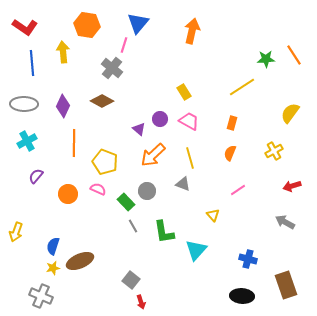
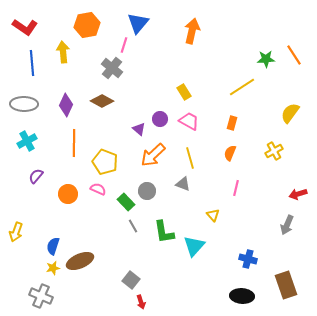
orange hexagon at (87, 25): rotated 20 degrees counterclockwise
purple diamond at (63, 106): moved 3 px right, 1 px up
red arrow at (292, 186): moved 6 px right, 8 px down
pink line at (238, 190): moved 2 px left, 2 px up; rotated 42 degrees counterclockwise
gray arrow at (285, 222): moved 2 px right, 3 px down; rotated 96 degrees counterclockwise
cyan triangle at (196, 250): moved 2 px left, 4 px up
